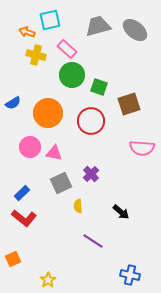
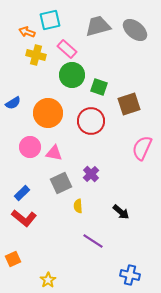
pink semicircle: rotated 110 degrees clockwise
